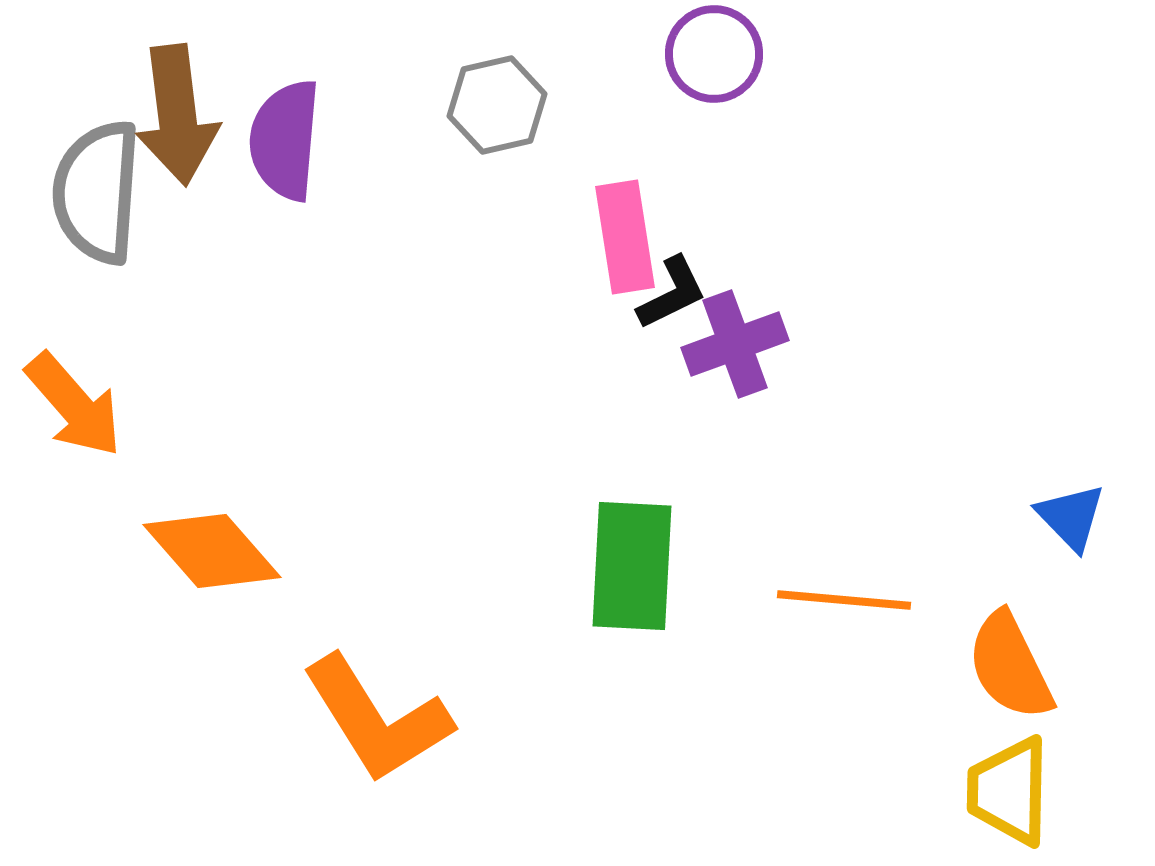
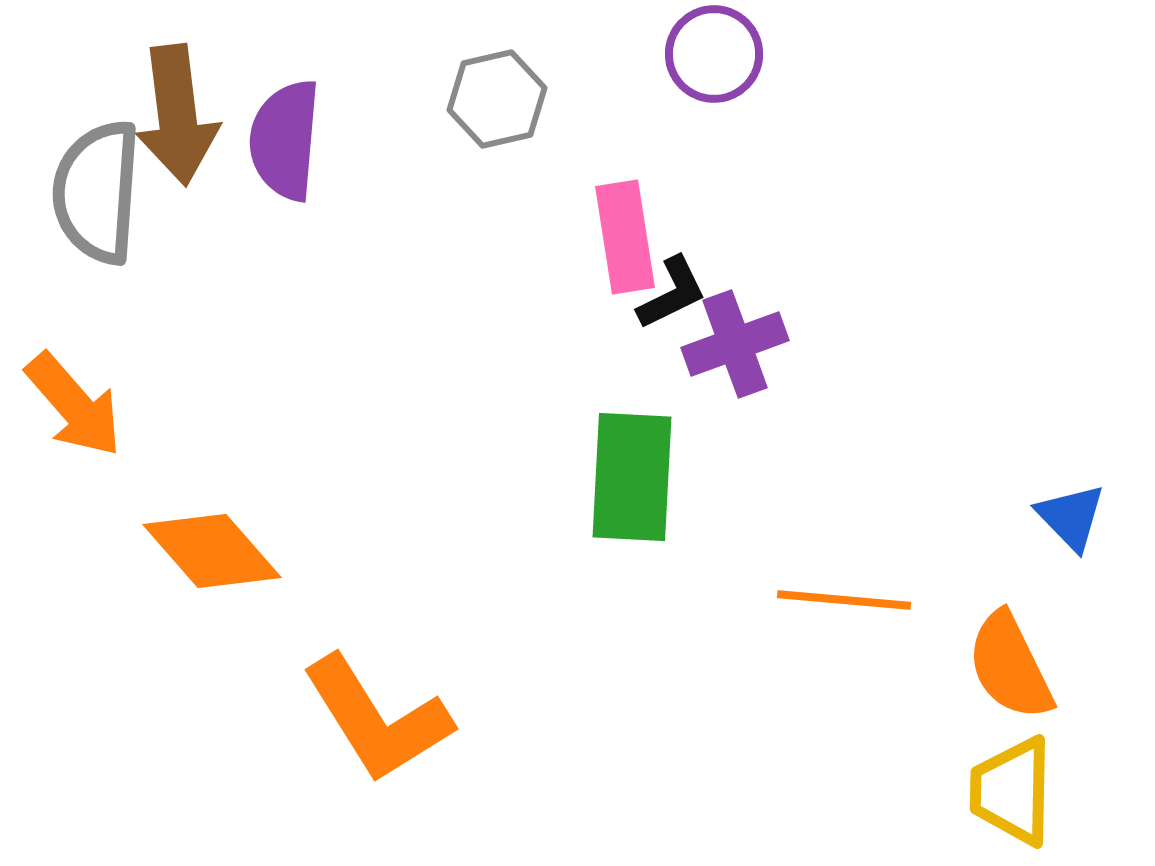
gray hexagon: moved 6 px up
green rectangle: moved 89 px up
yellow trapezoid: moved 3 px right
